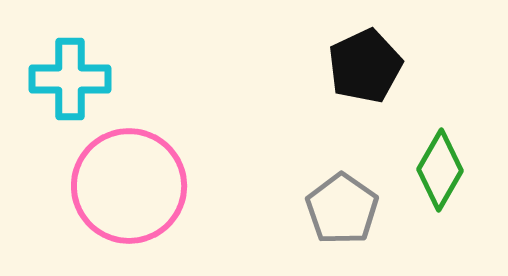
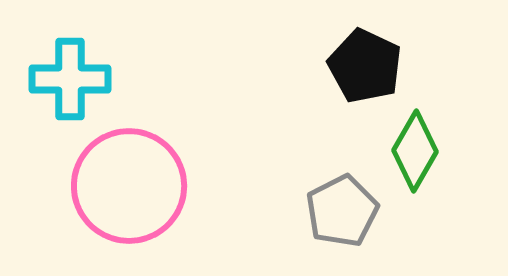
black pentagon: rotated 22 degrees counterclockwise
green diamond: moved 25 px left, 19 px up
gray pentagon: moved 2 px down; rotated 10 degrees clockwise
